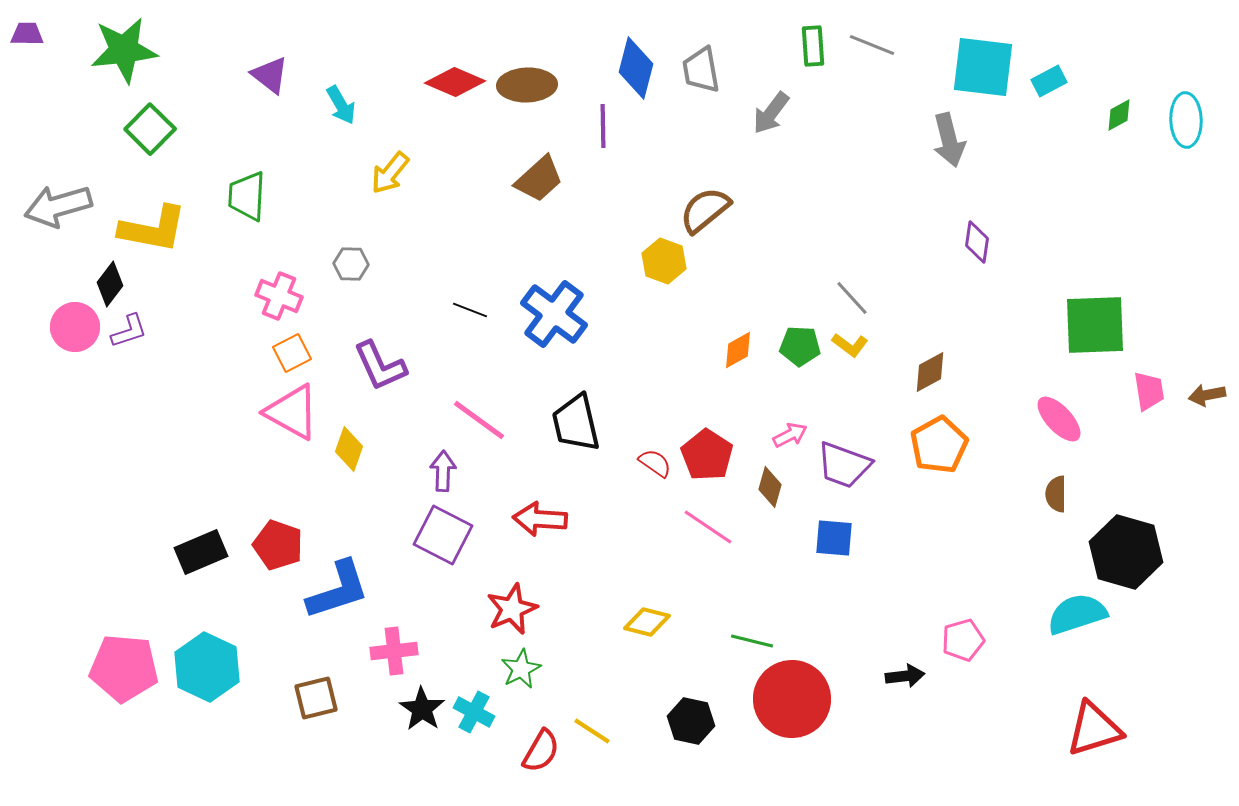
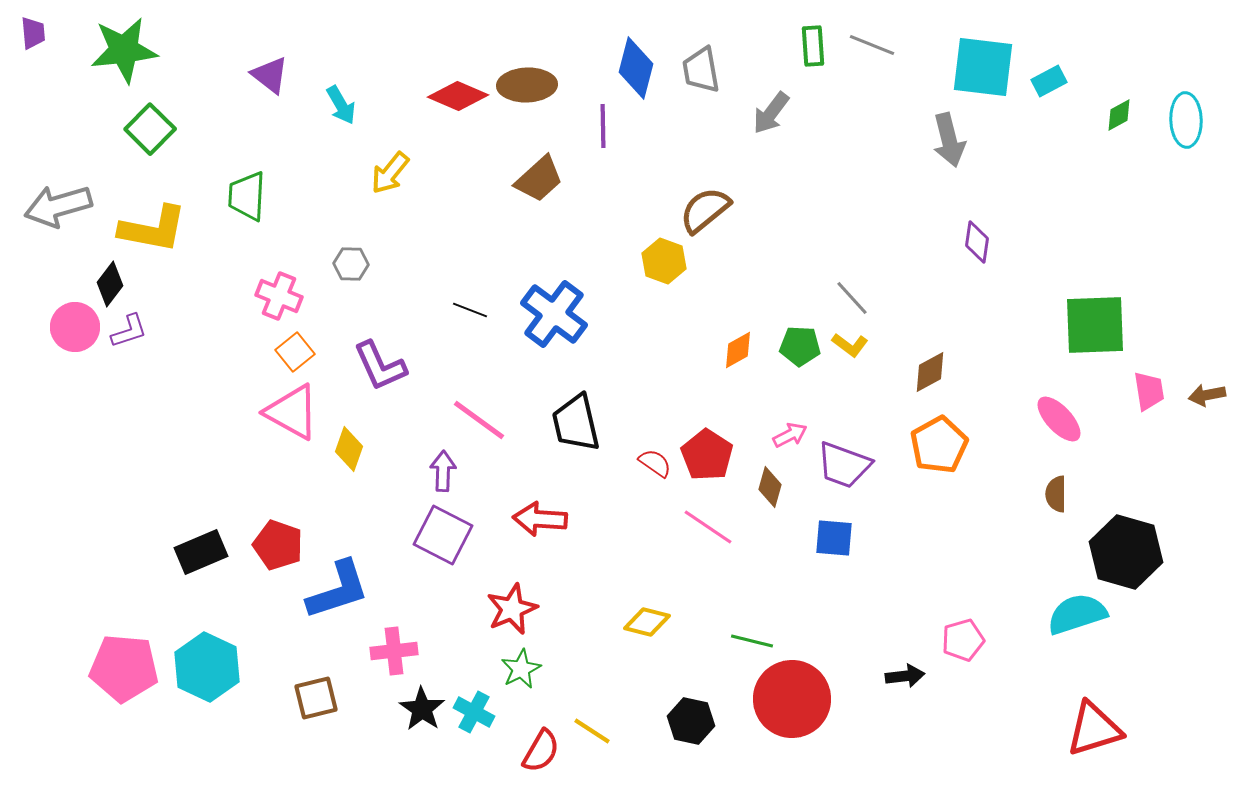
purple trapezoid at (27, 34): moved 6 px right, 1 px up; rotated 84 degrees clockwise
red diamond at (455, 82): moved 3 px right, 14 px down
orange square at (292, 353): moved 3 px right, 1 px up; rotated 12 degrees counterclockwise
